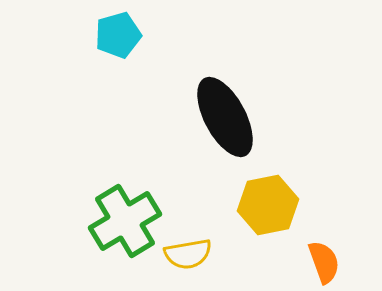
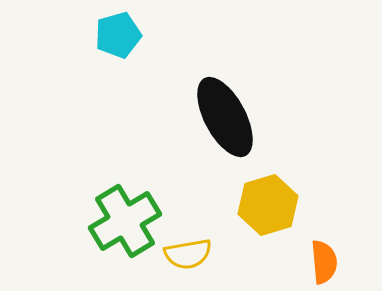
yellow hexagon: rotated 6 degrees counterclockwise
orange semicircle: rotated 15 degrees clockwise
